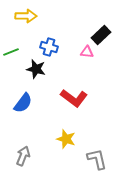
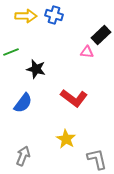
blue cross: moved 5 px right, 32 px up
yellow star: rotated 12 degrees clockwise
